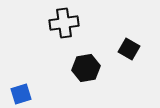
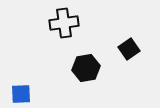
black square: rotated 25 degrees clockwise
blue square: rotated 15 degrees clockwise
